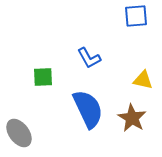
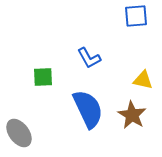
brown star: moved 3 px up
